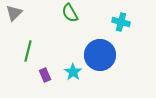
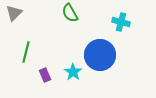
green line: moved 2 px left, 1 px down
